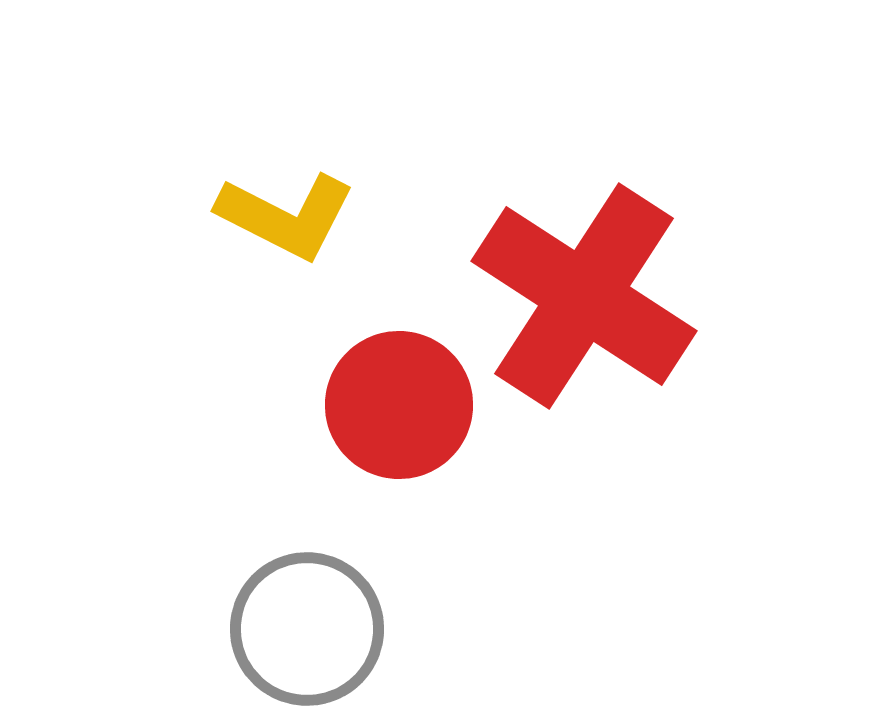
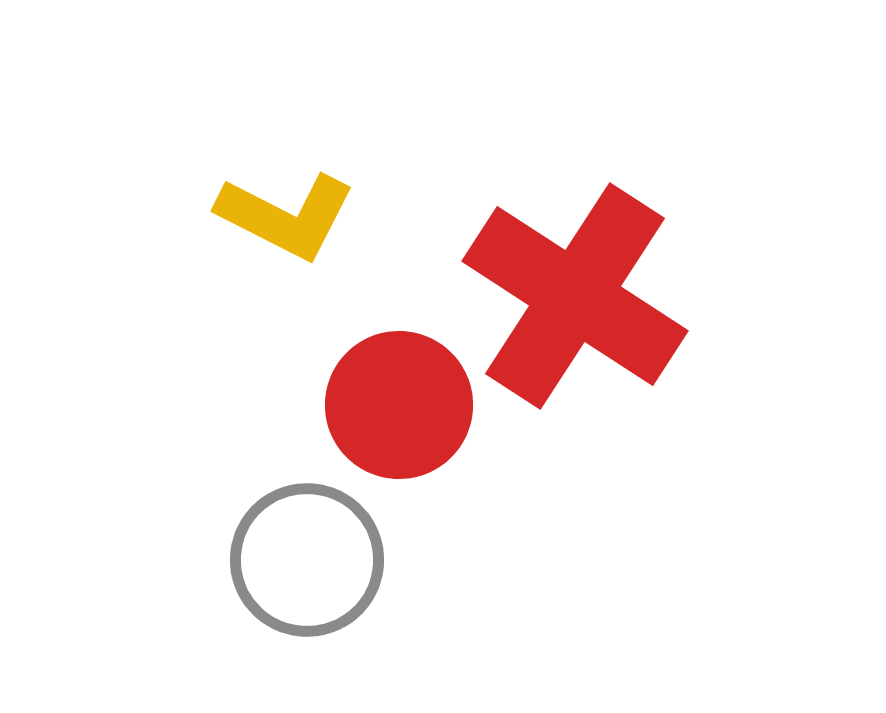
red cross: moved 9 px left
gray circle: moved 69 px up
